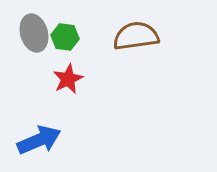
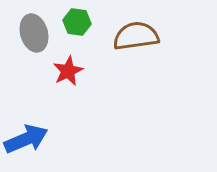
green hexagon: moved 12 px right, 15 px up
red star: moved 8 px up
blue arrow: moved 13 px left, 1 px up
